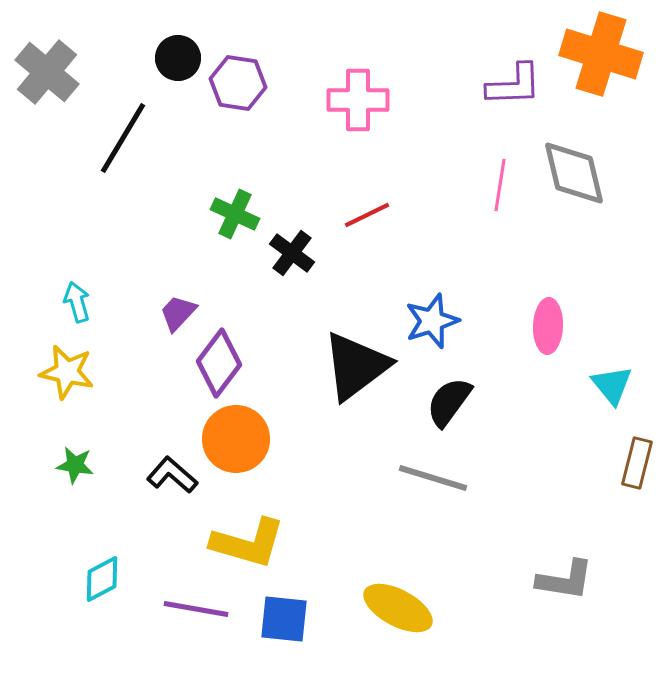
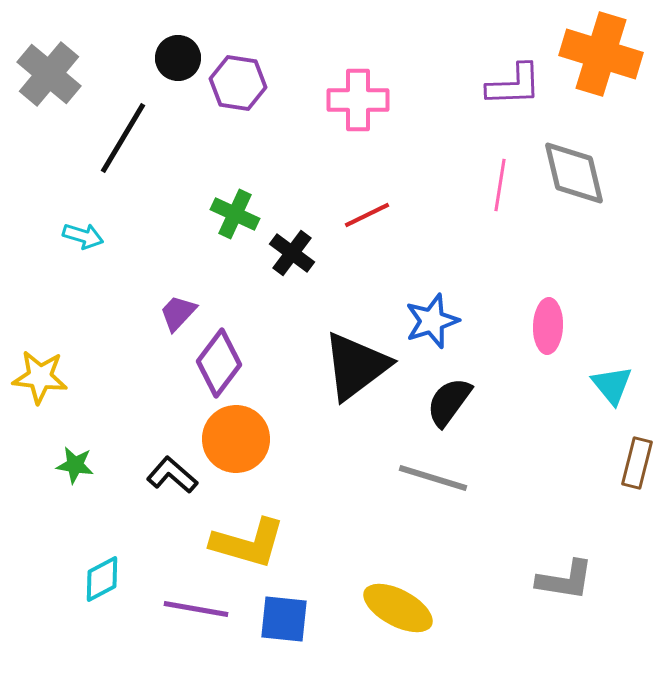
gray cross: moved 2 px right, 2 px down
cyan arrow: moved 6 px right, 66 px up; rotated 123 degrees clockwise
yellow star: moved 27 px left, 5 px down; rotated 6 degrees counterclockwise
